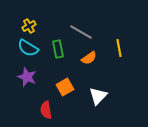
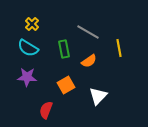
yellow cross: moved 3 px right, 2 px up; rotated 16 degrees counterclockwise
gray line: moved 7 px right
green rectangle: moved 6 px right
orange semicircle: moved 3 px down
purple star: rotated 18 degrees counterclockwise
orange square: moved 1 px right, 2 px up
red semicircle: rotated 30 degrees clockwise
